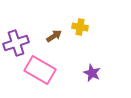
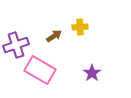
yellow cross: rotated 14 degrees counterclockwise
purple cross: moved 2 px down
purple star: rotated 12 degrees clockwise
